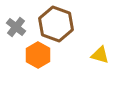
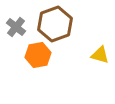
brown hexagon: moved 1 px left; rotated 20 degrees clockwise
orange hexagon: rotated 20 degrees clockwise
